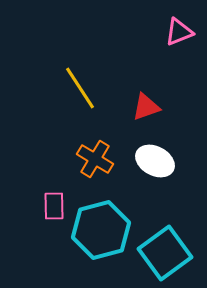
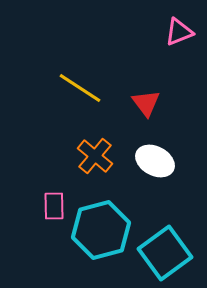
yellow line: rotated 24 degrees counterclockwise
red triangle: moved 4 px up; rotated 48 degrees counterclockwise
orange cross: moved 3 px up; rotated 9 degrees clockwise
